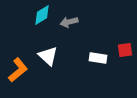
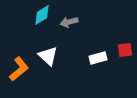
white rectangle: rotated 24 degrees counterclockwise
orange L-shape: moved 1 px right, 1 px up
